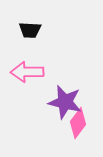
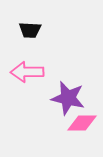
purple star: moved 3 px right, 4 px up
pink diamond: moved 4 px right; rotated 52 degrees clockwise
